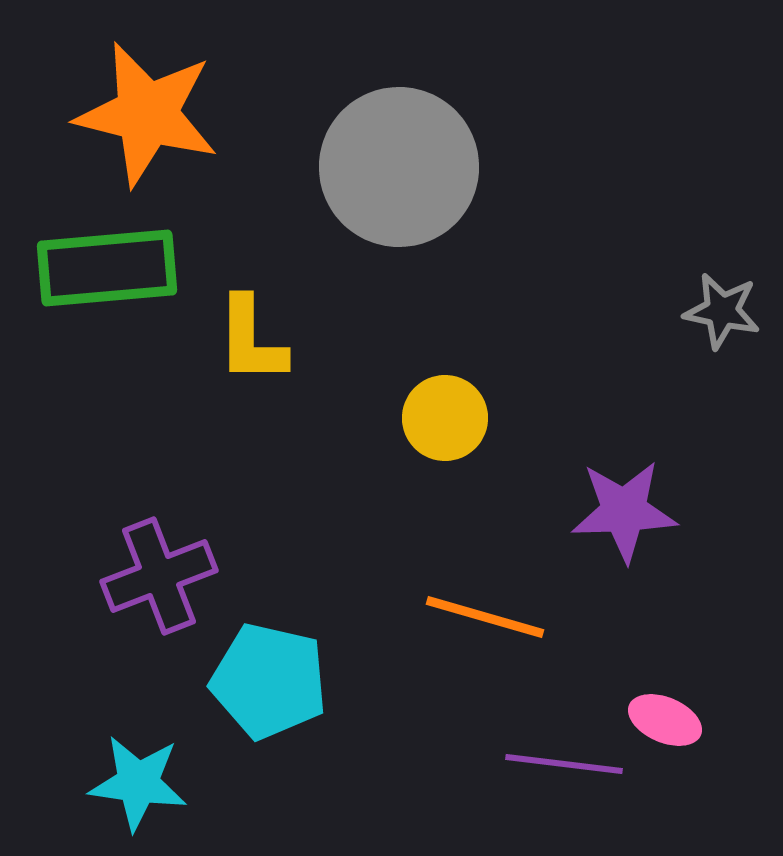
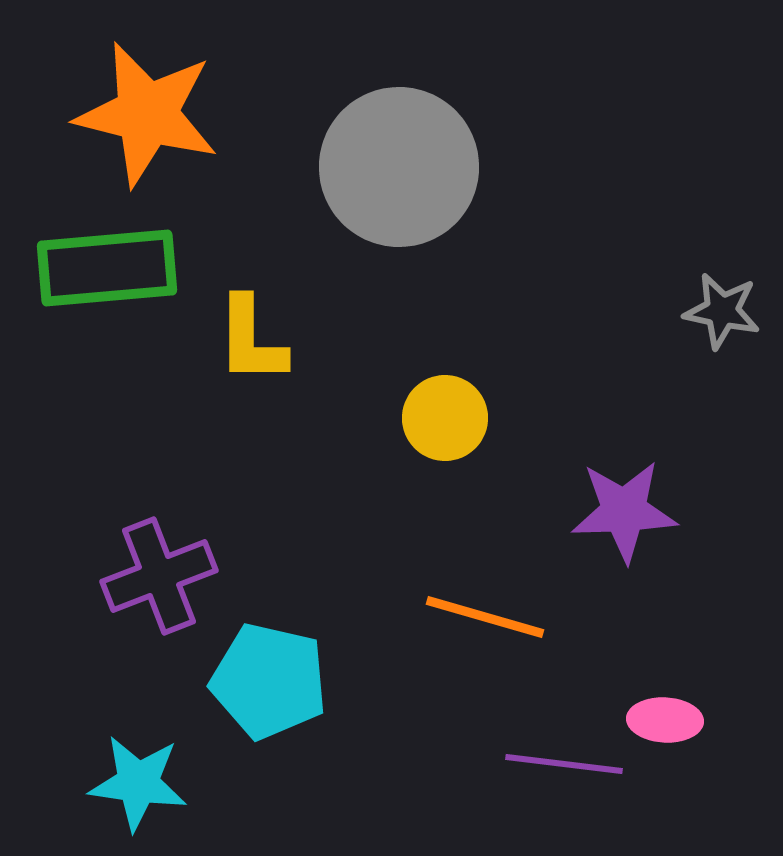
pink ellipse: rotated 20 degrees counterclockwise
